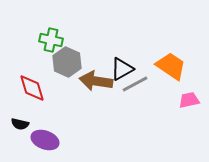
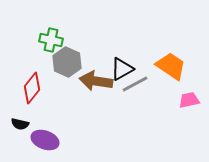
red diamond: rotated 56 degrees clockwise
